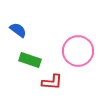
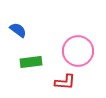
green rectangle: moved 1 px right, 2 px down; rotated 25 degrees counterclockwise
red L-shape: moved 13 px right
